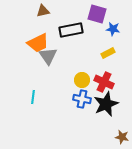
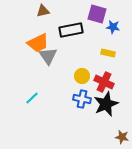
blue star: moved 2 px up
yellow rectangle: rotated 40 degrees clockwise
yellow circle: moved 4 px up
cyan line: moved 1 px left, 1 px down; rotated 40 degrees clockwise
